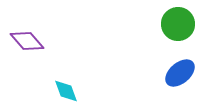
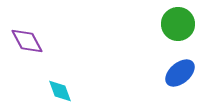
purple diamond: rotated 12 degrees clockwise
cyan diamond: moved 6 px left
